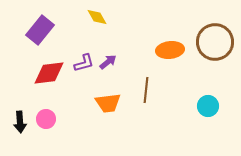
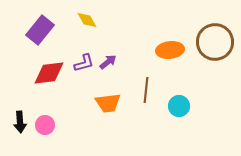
yellow diamond: moved 10 px left, 3 px down
cyan circle: moved 29 px left
pink circle: moved 1 px left, 6 px down
